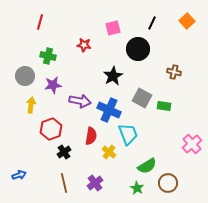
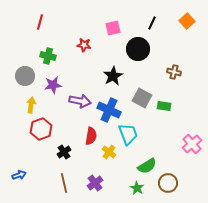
red hexagon: moved 10 px left
